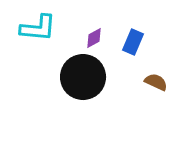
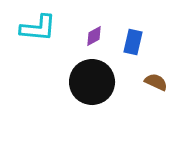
purple diamond: moved 2 px up
blue rectangle: rotated 10 degrees counterclockwise
black circle: moved 9 px right, 5 px down
